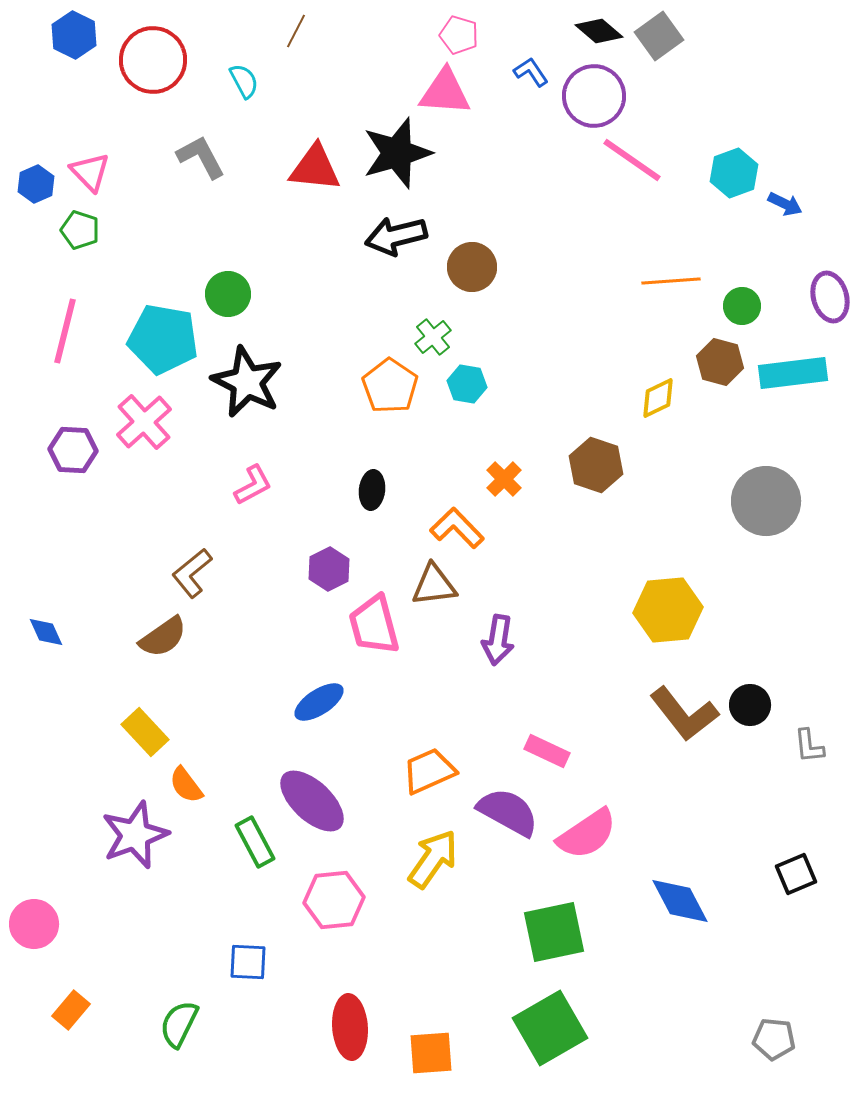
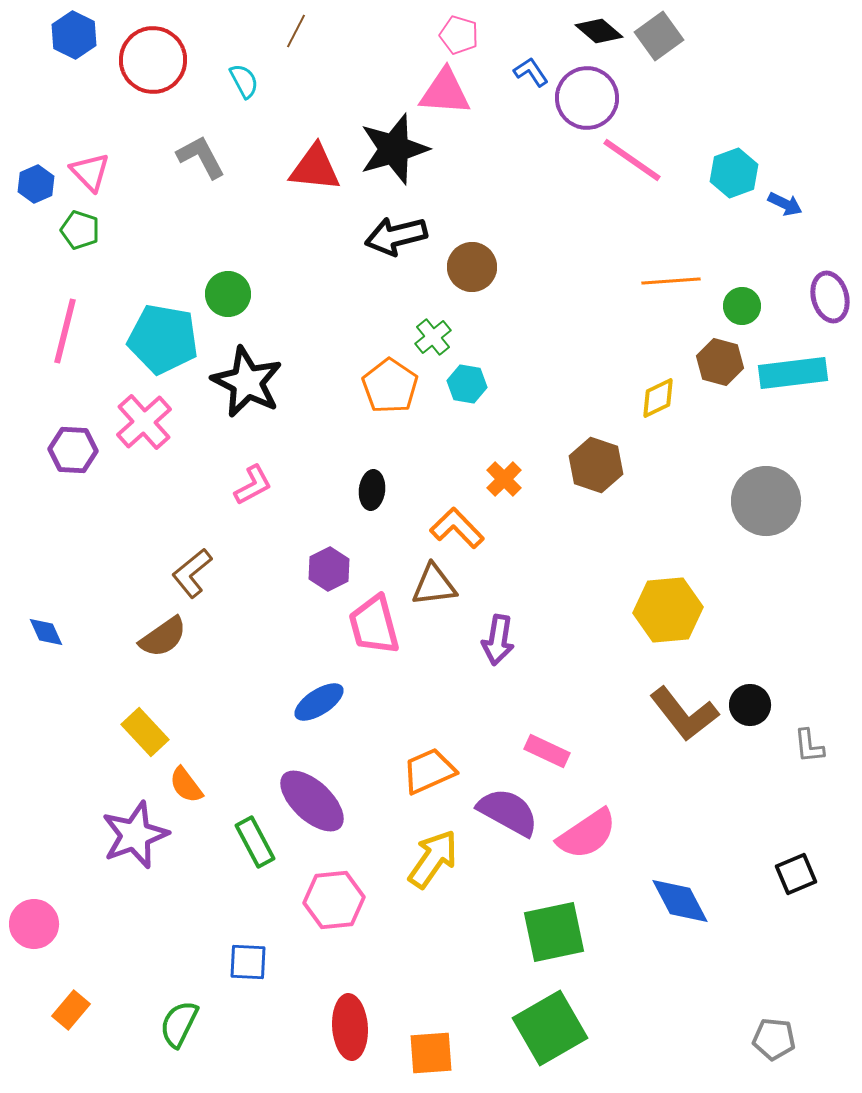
purple circle at (594, 96): moved 7 px left, 2 px down
black star at (397, 153): moved 3 px left, 4 px up
